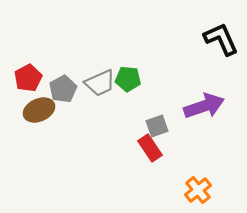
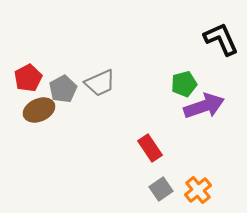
green pentagon: moved 56 px right, 5 px down; rotated 20 degrees counterclockwise
gray square: moved 4 px right, 63 px down; rotated 15 degrees counterclockwise
